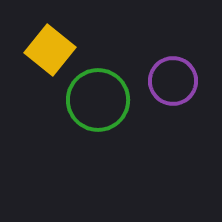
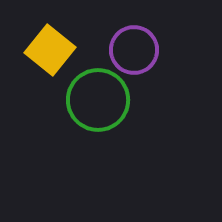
purple circle: moved 39 px left, 31 px up
